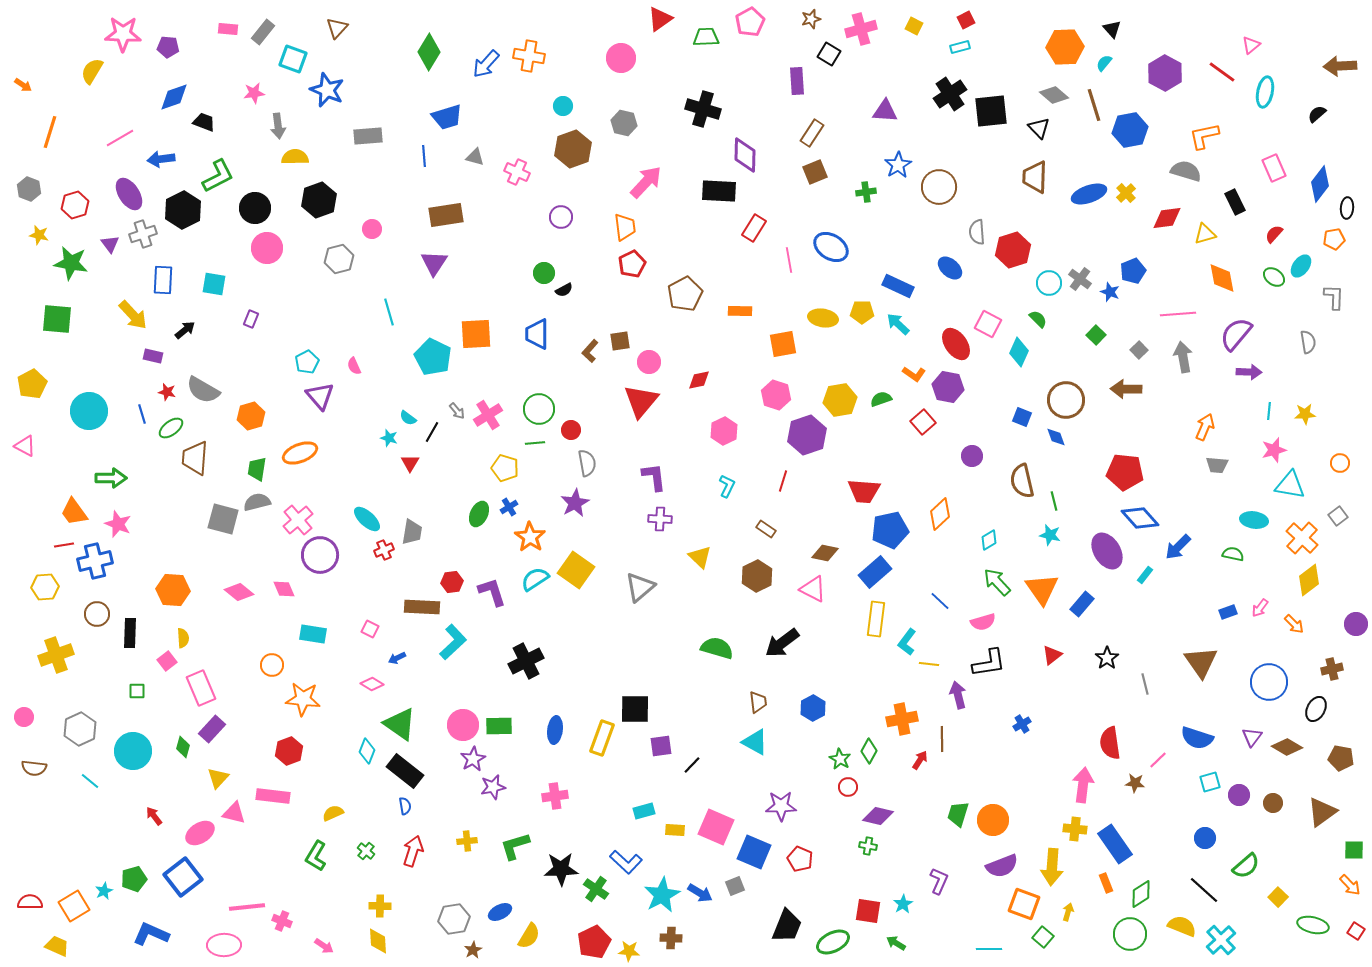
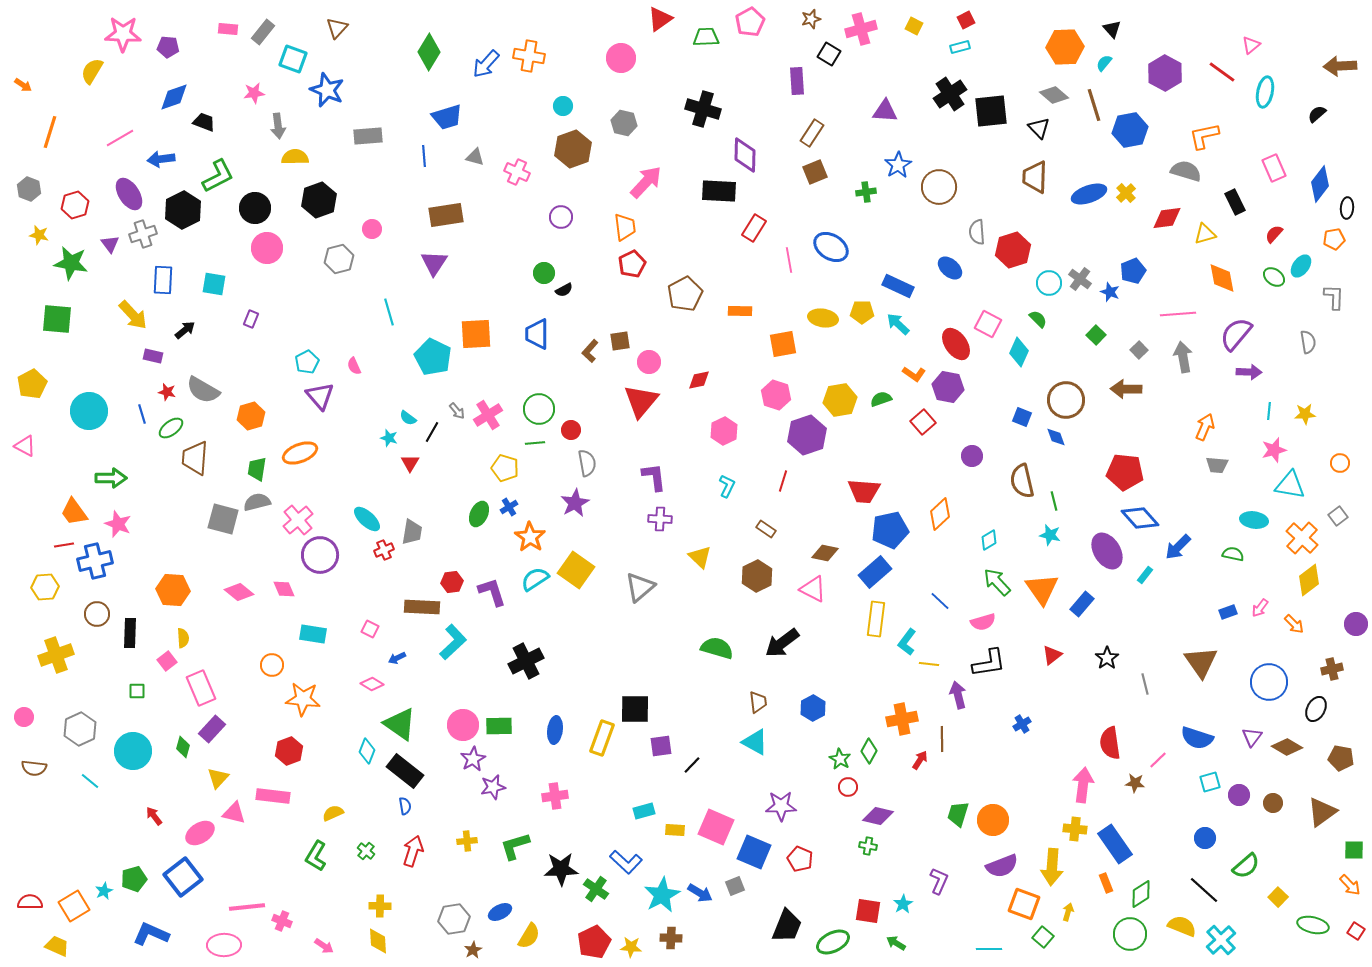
yellow star at (629, 951): moved 2 px right, 4 px up
